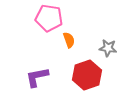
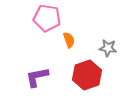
pink pentagon: moved 2 px left
